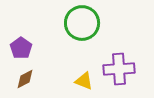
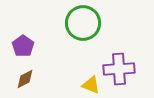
green circle: moved 1 px right
purple pentagon: moved 2 px right, 2 px up
yellow triangle: moved 7 px right, 4 px down
